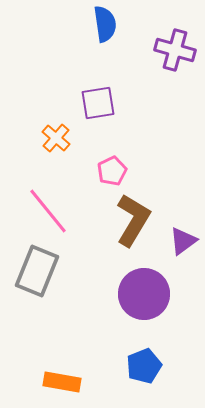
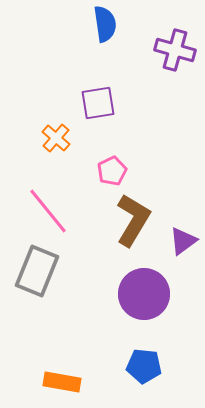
blue pentagon: rotated 28 degrees clockwise
